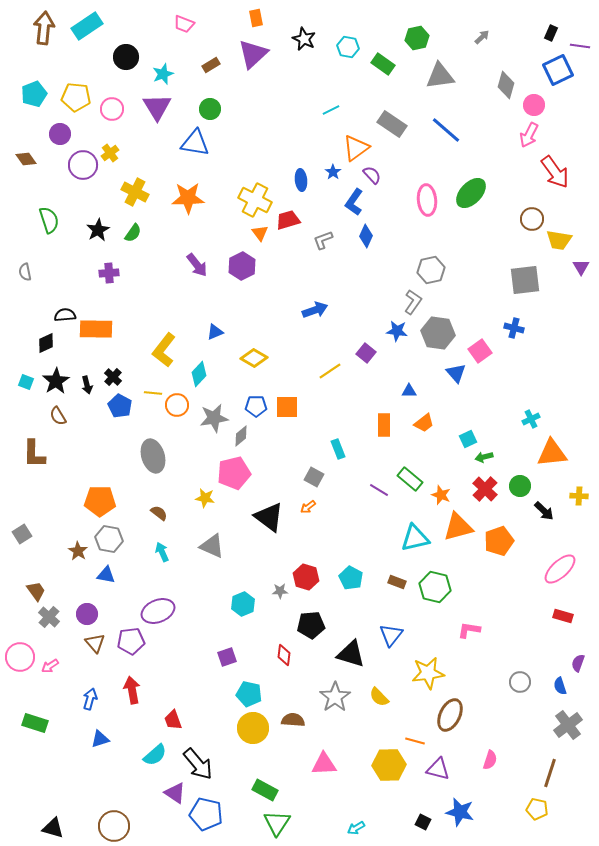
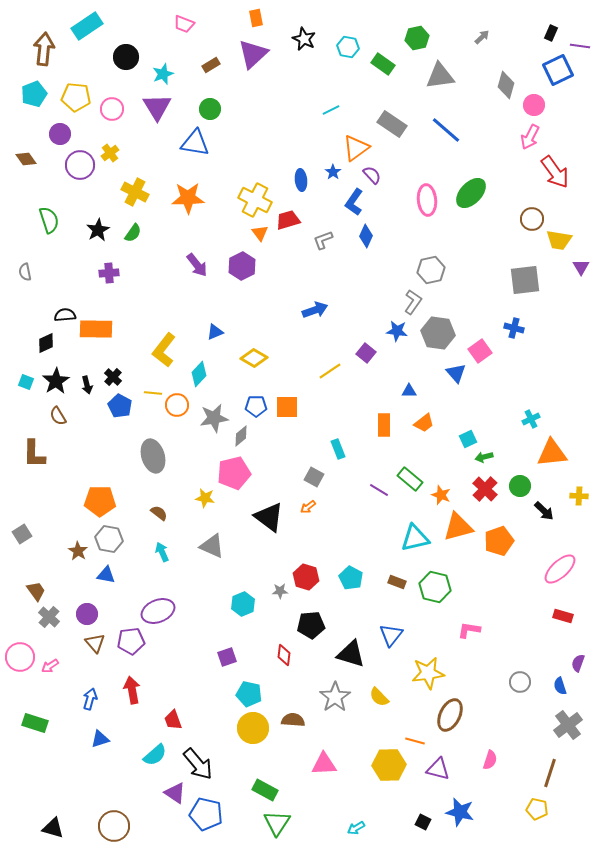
brown arrow at (44, 28): moved 21 px down
pink arrow at (529, 135): moved 1 px right, 2 px down
purple circle at (83, 165): moved 3 px left
